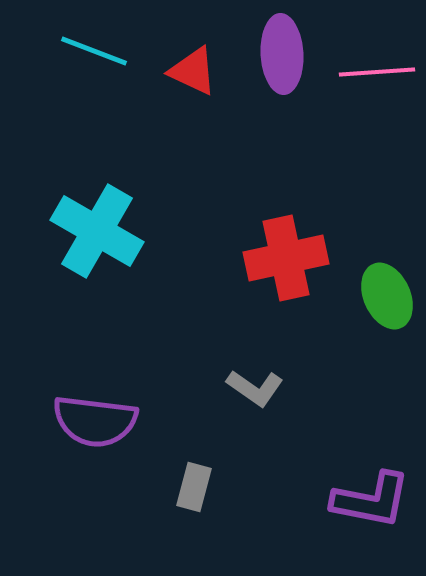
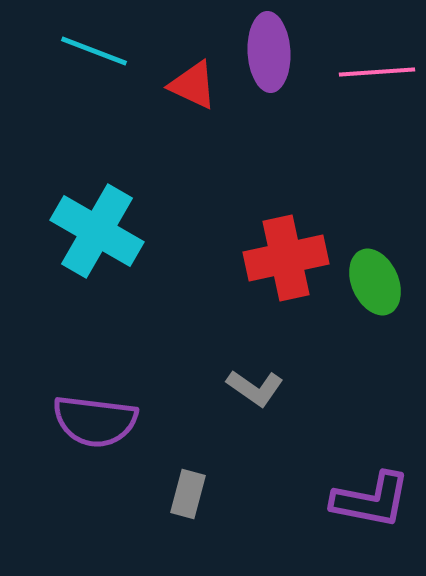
purple ellipse: moved 13 px left, 2 px up
red triangle: moved 14 px down
green ellipse: moved 12 px left, 14 px up
gray rectangle: moved 6 px left, 7 px down
